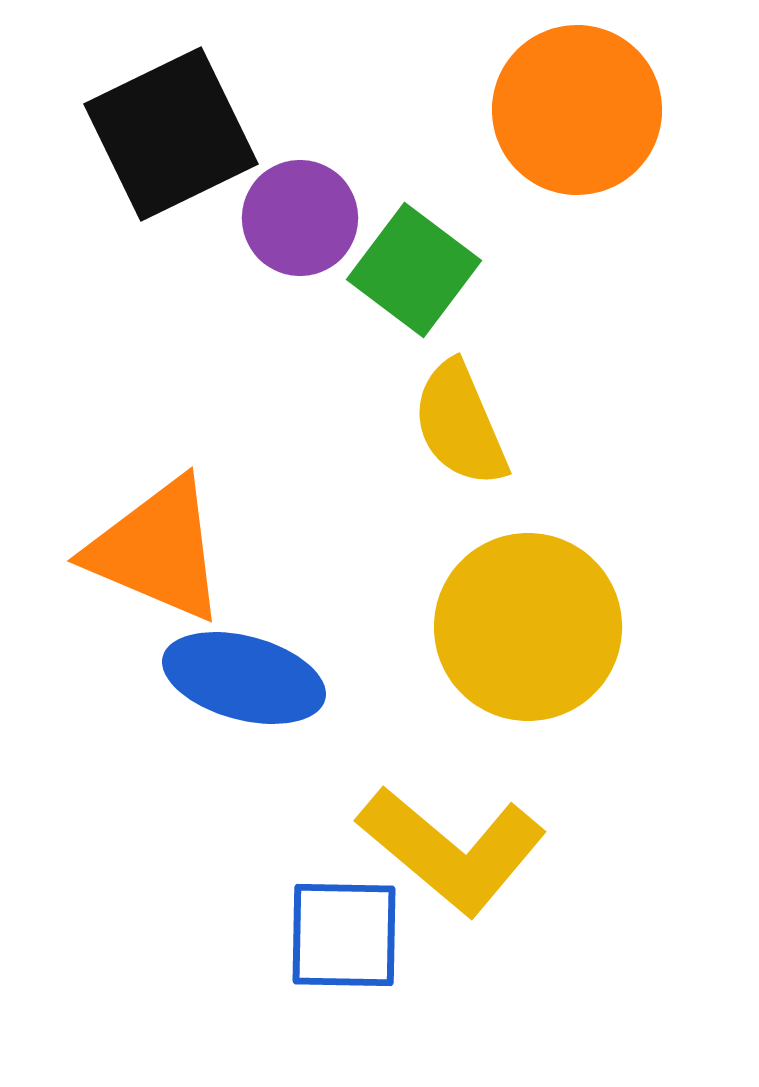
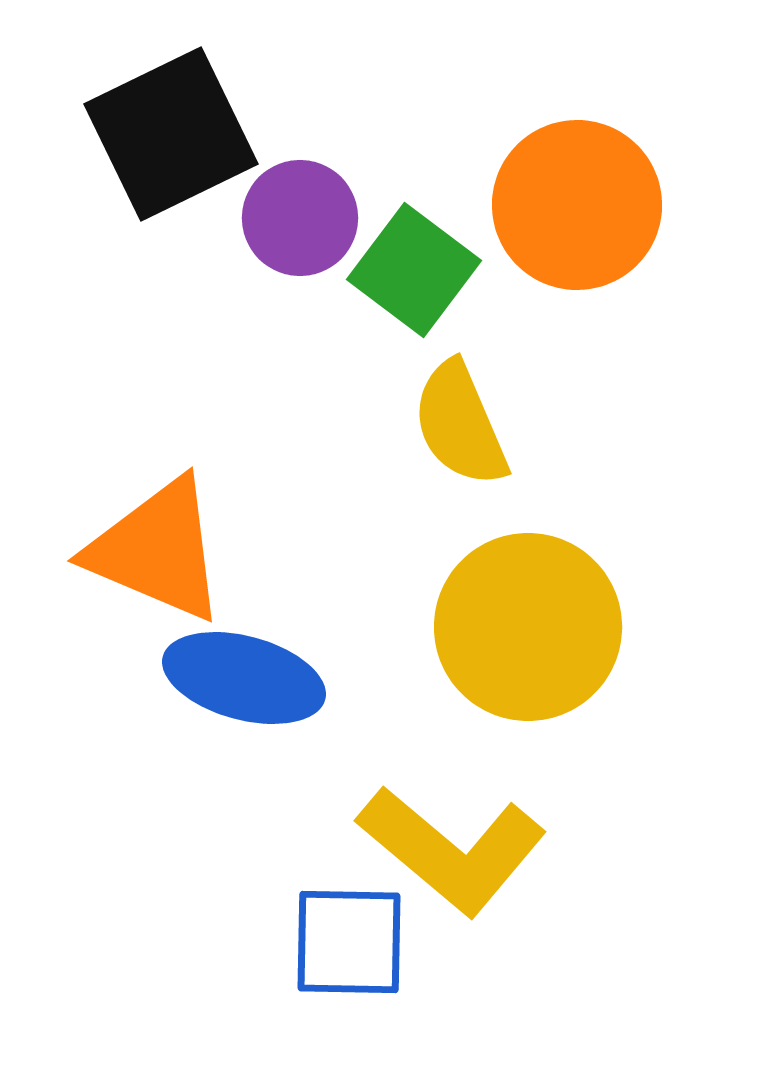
orange circle: moved 95 px down
blue square: moved 5 px right, 7 px down
